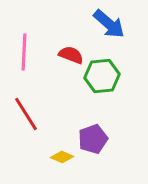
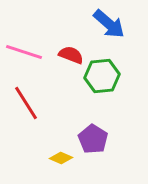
pink line: rotated 75 degrees counterclockwise
red line: moved 11 px up
purple pentagon: rotated 20 degrees counterclockwise
yellow diamond: moved 1 px left, 1 px down
